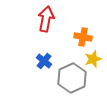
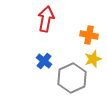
orange cross: moved 6 px right, 2 px up
